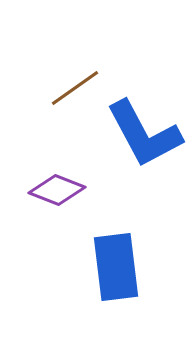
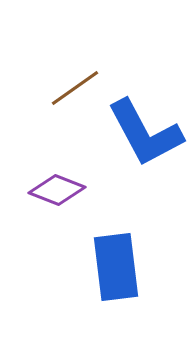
blue L-shape: moved 1 px right, 1 px up
